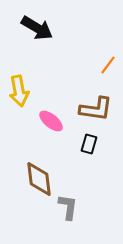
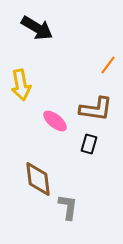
yellow arrow: moved 2 px right, 6 px up
pink ellipse: moved 4 px right
brown diamond: moved 1 px left
